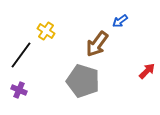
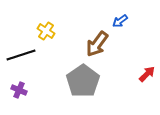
black line: rotated 36 degrees clockwise
red arrow: moved 3 px down
gray pentagon: rotated 20 degrees clockwise
